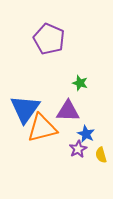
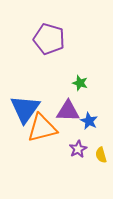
purple pentagon: rotated 8 degrees counterclockwise
blue star: moved 3 px right, 13 px up
